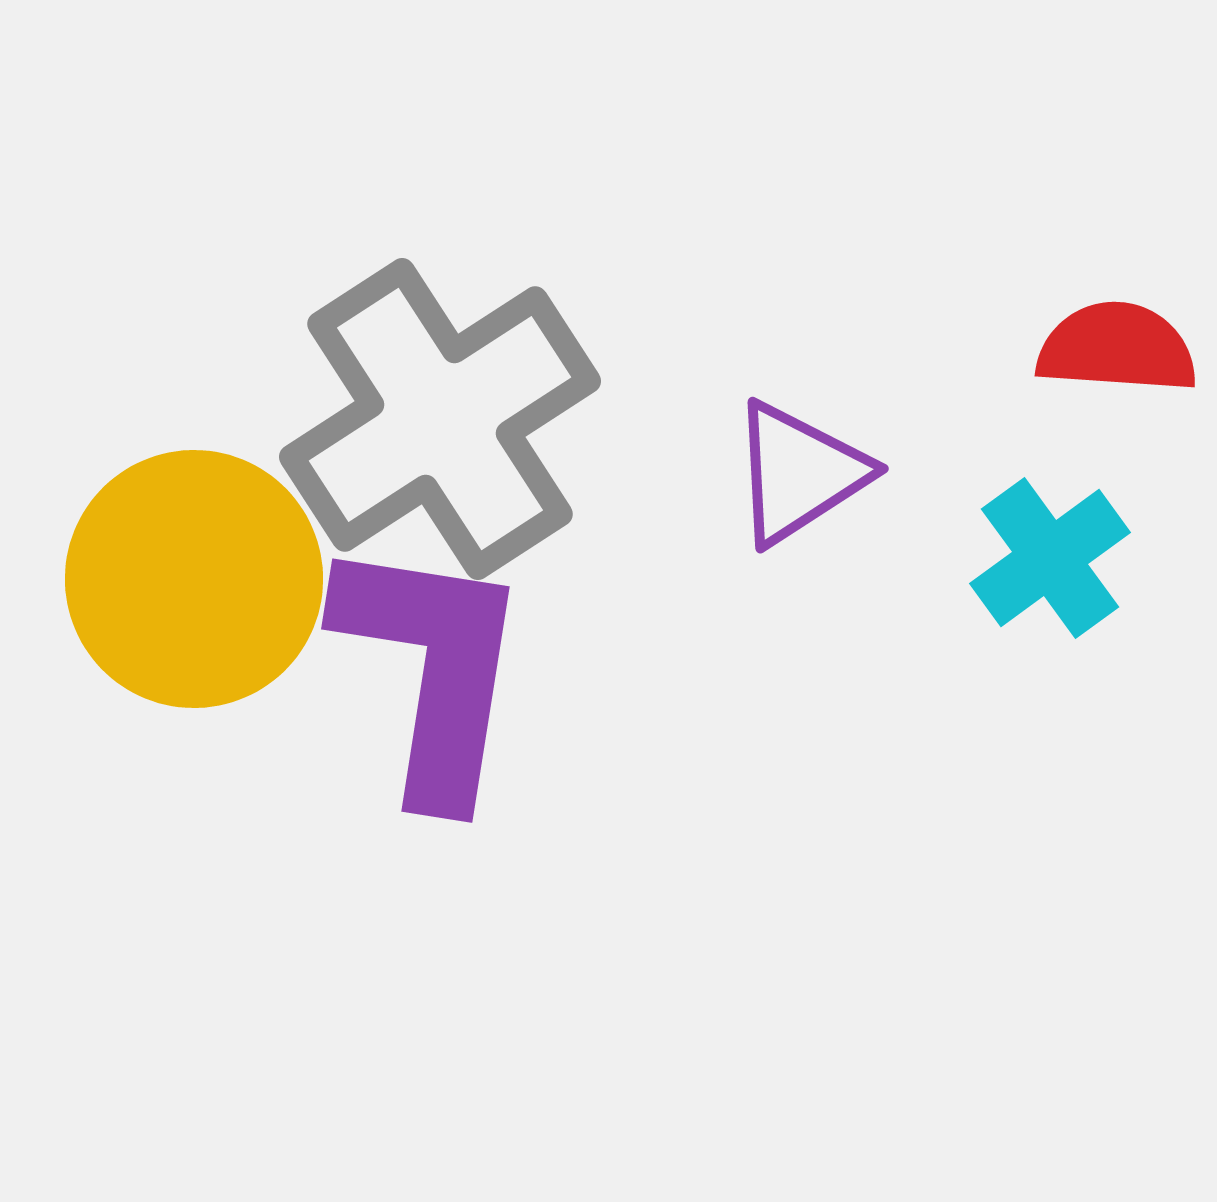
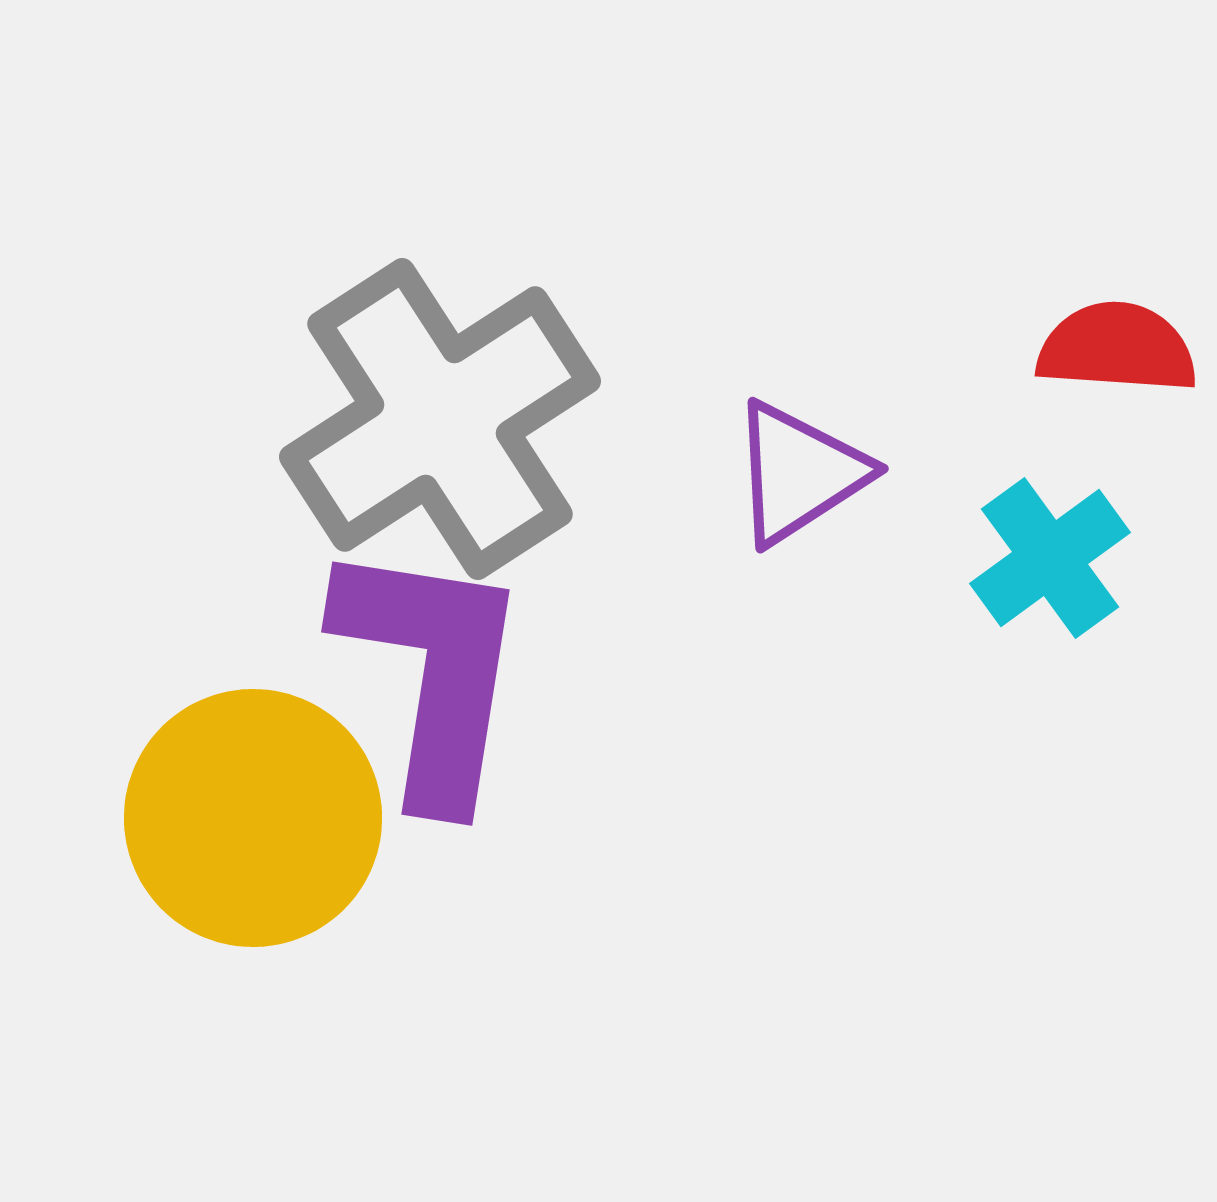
yellow circle: moved 59 px right, 239 px down
purple L-shape: moved 3 px down
